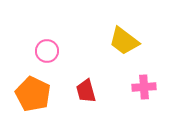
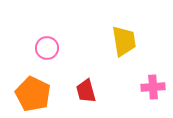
yellow trapezoid: rotated 136 degrees counterclockwise
pink circle: moved 3 px up
pink cross: moved 9 px right
